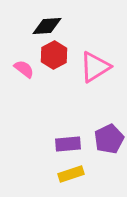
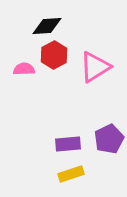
pink semicircle: rotated 40 degrees counterclockwise
